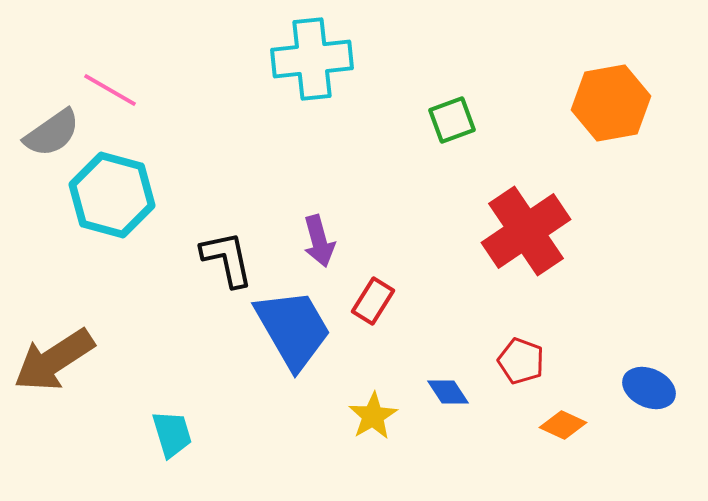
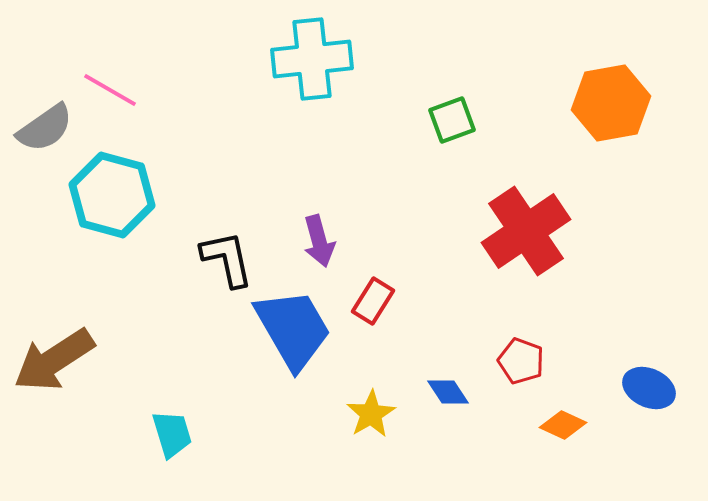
gray semicircle: moved 7 px left, 5 px up
yellow star: moved 2 px left, 2 px up
